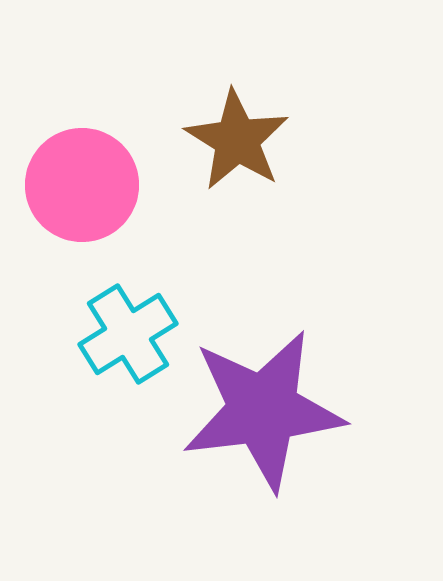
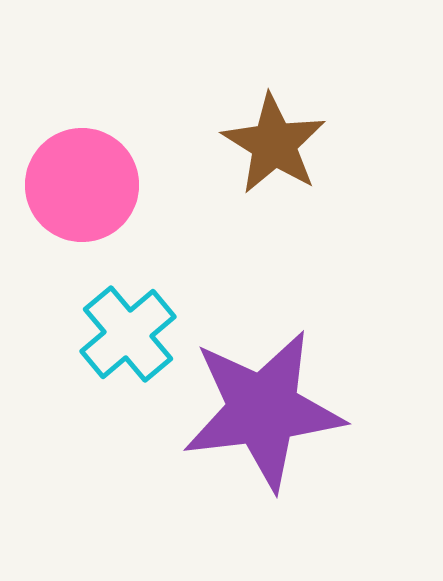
brown star: moved 37 px right, 4 px down
cyan cross: rotated 8 degrees counterclockwise
